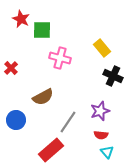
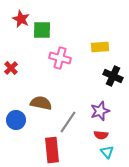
yellow rectangle: moved 2 px left, 1 px up; rotated 54 degrees counterclockwise
brown semicircle: moved 2 px left, 6 px down; rotated 140 degrees counterclockwise
red rectangle: moved 1 px right; rotated 55 degrees counterclockwise
